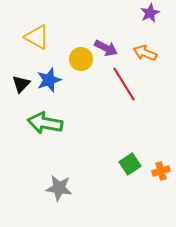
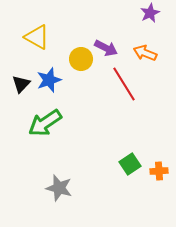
green arrow: rotated 44 degrees counterclockwise
orange cross: moved 2 px left; rotated 12 degrees clockwise
gray star: rotated 8 degrees clockwise
